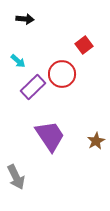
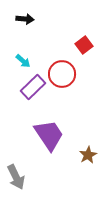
cyan arrow: moved 5 px right
purple trapezoid: moved 1 px left, 1 px up
brown star: moved 8 px left, 14 px down
